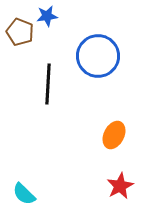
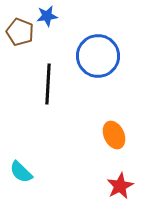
orange ellipse: rotated 52 degrees counterclockwise
cyan semicircle: moved 3 px left, 22 px up
